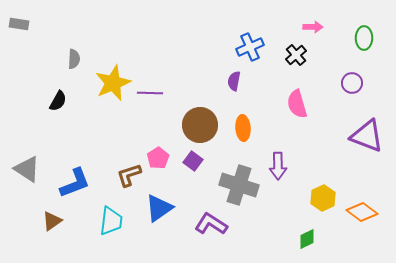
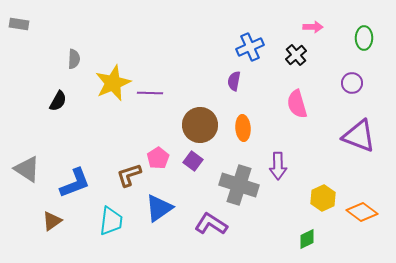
purple triangle: moved 8 px left
